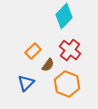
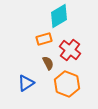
cyan diamond: moved 5 px left; rotated 15 degrees clockwise
orange rectangle: moved 11 px right, 12 px up; rotated 28 degrees clockwise
brown semicircle: moved 2 px up; rotated 64 degrees counterclockwise
blue triangle: rotated 12 degrees clockwise
